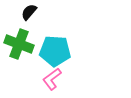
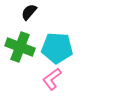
green cross: moved 1 px right, 3 px down
cyan pentagon: moved 2 px right, 3 px up
